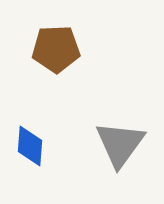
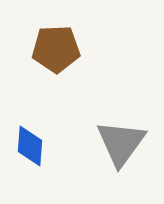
gray triangle: moved 1 px right, 1 px up
